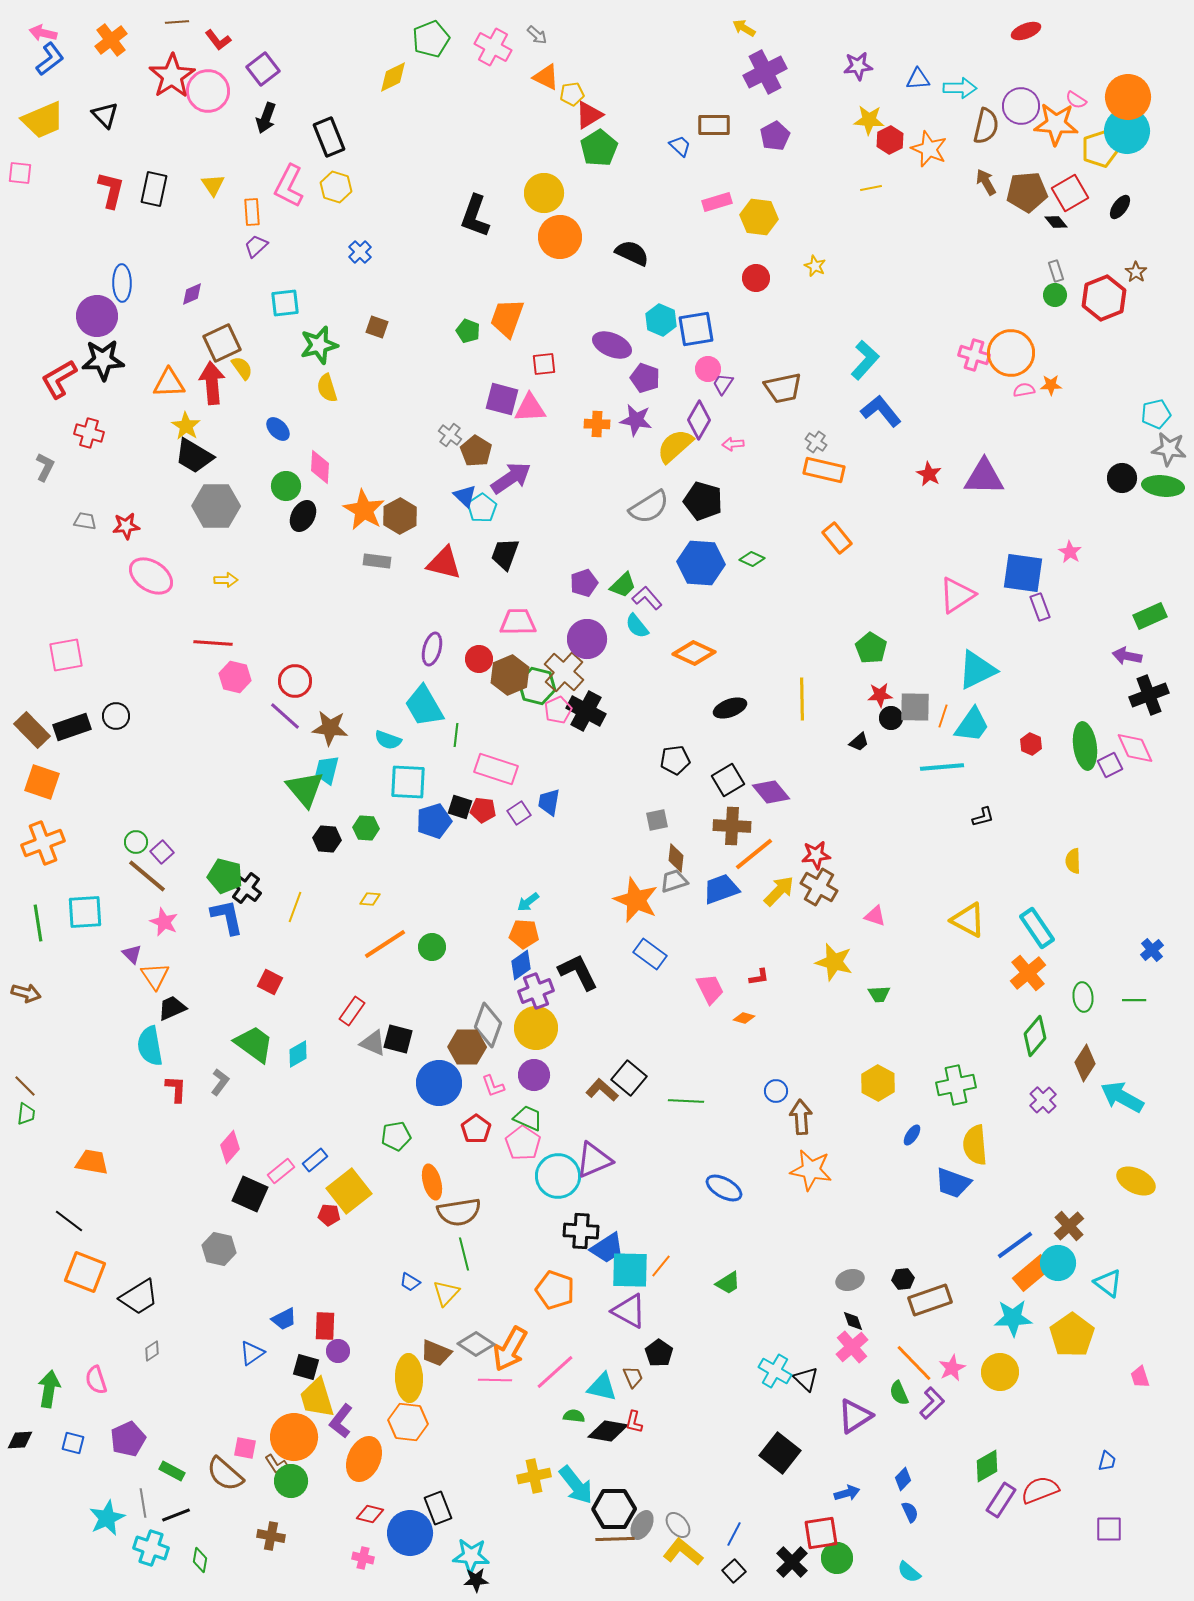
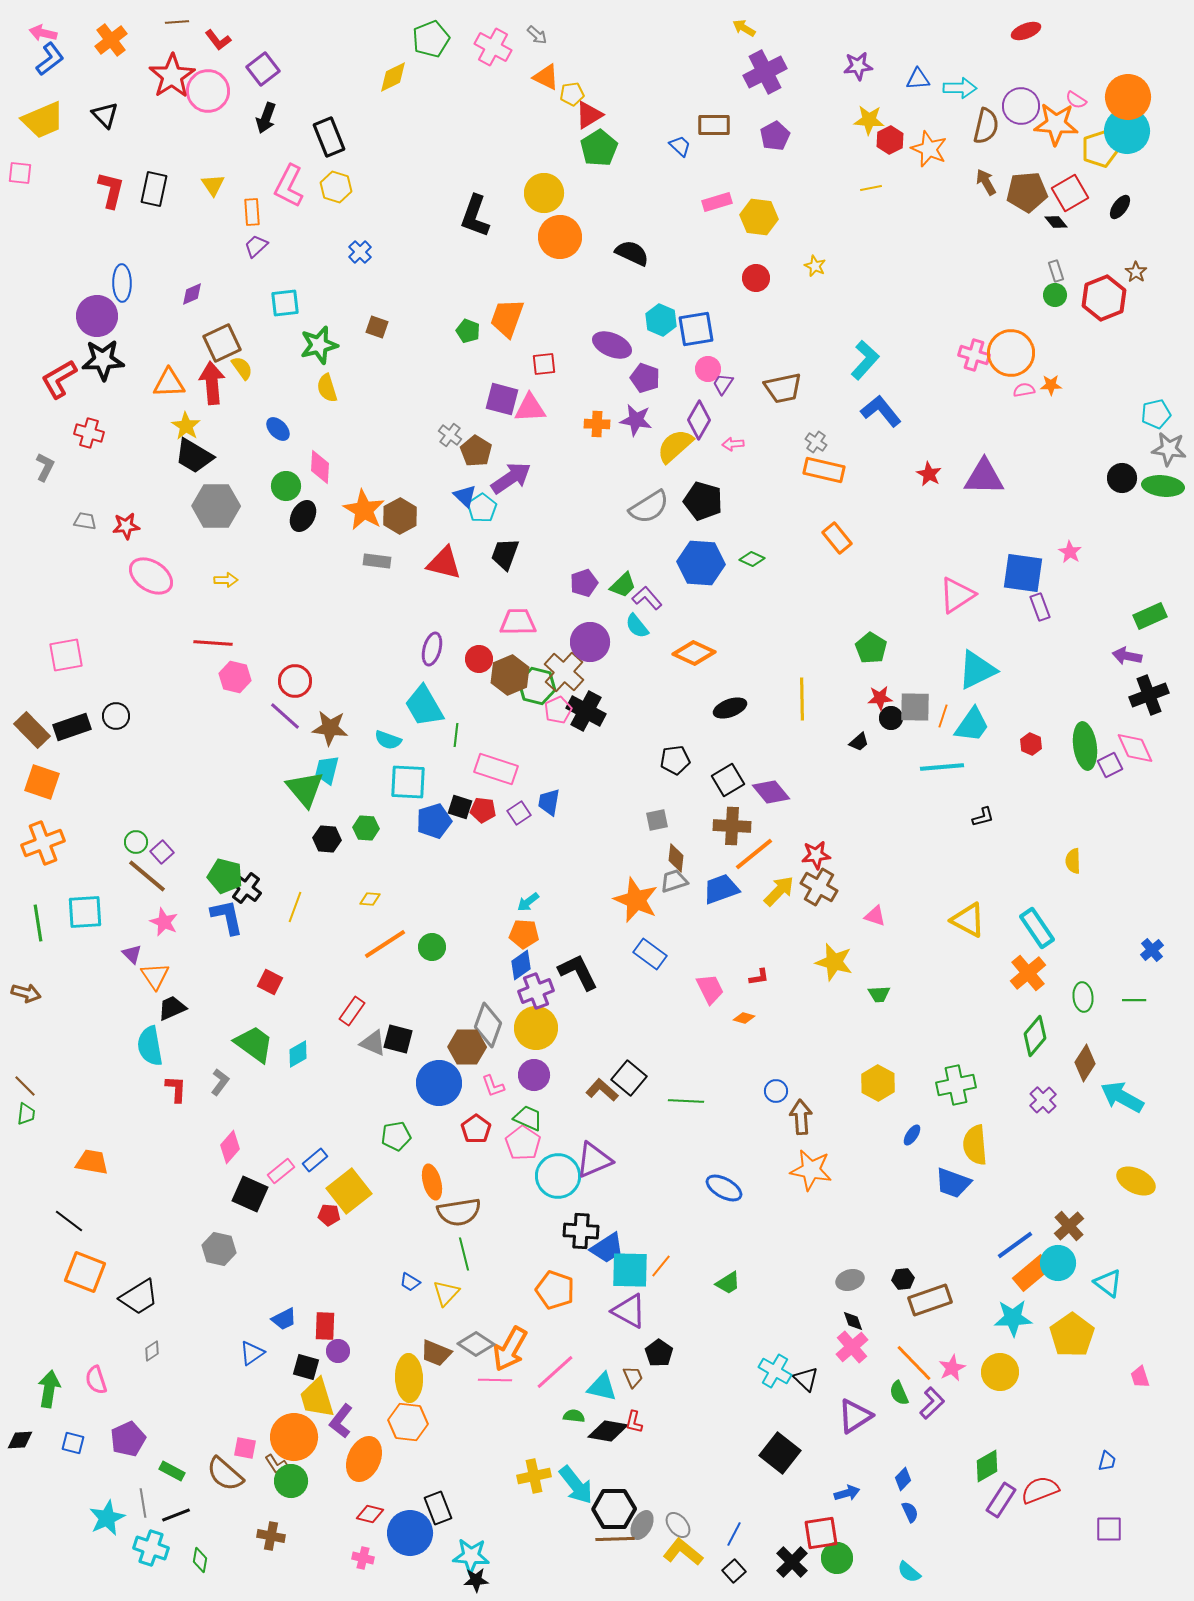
purple circle at (587, 639): moved 3 px right, 3 px down
red star at (880, 695): moved 3 px down
